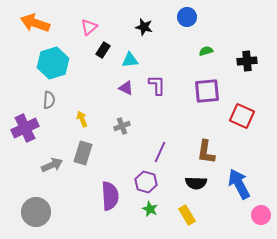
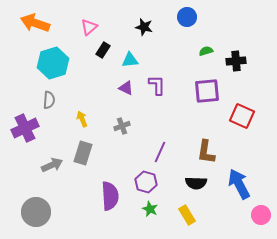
black cross: moved 11 px left
